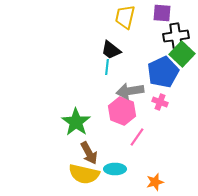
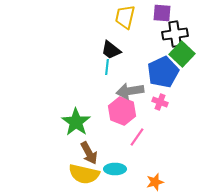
black cross: moved 1 px left, 2 px up
